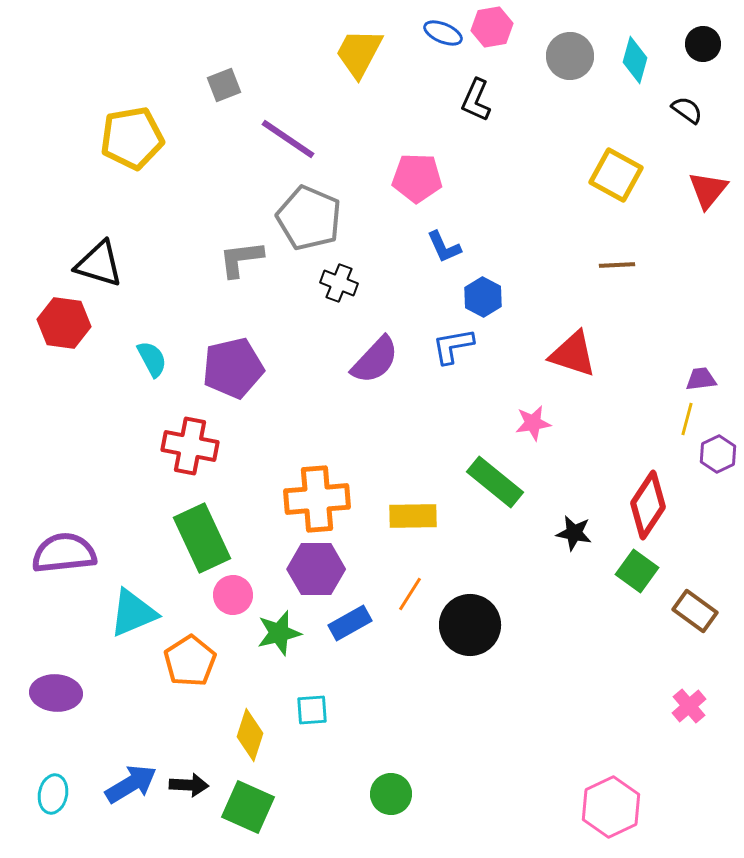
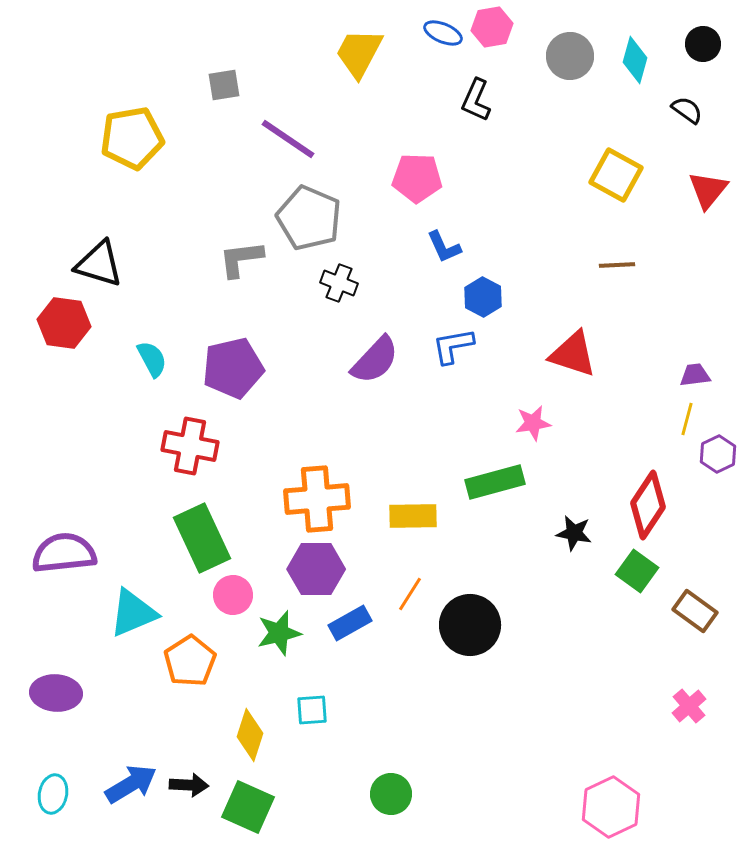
gray square at (224, 85): rotated 12 degrees clockwise
purple trapezoid at (701, 379): moved 6 px left, 4 px up
green rectangle at (495, 482): rotated 54 degrees counterclockwise
